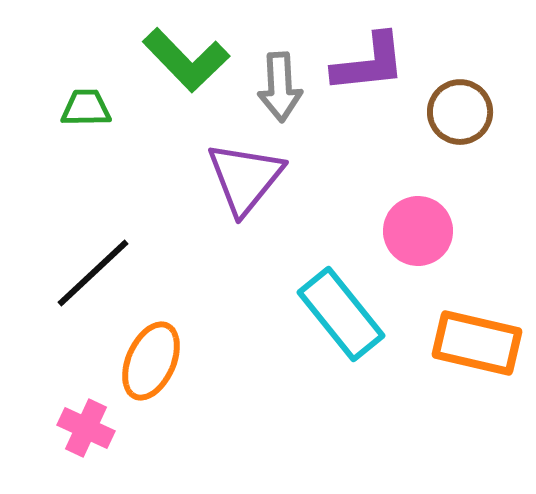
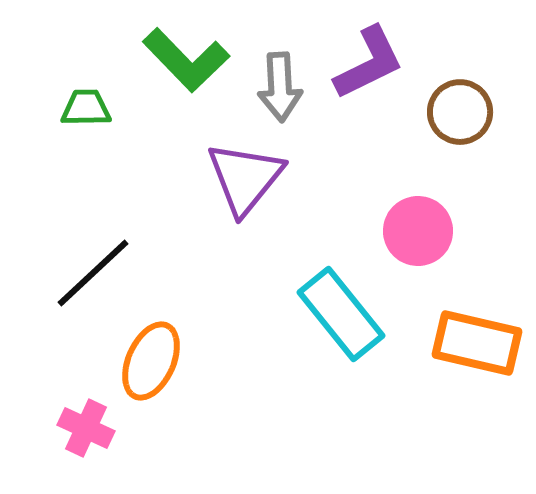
purple L-shape: rotated 20 degrees counterclockwise
